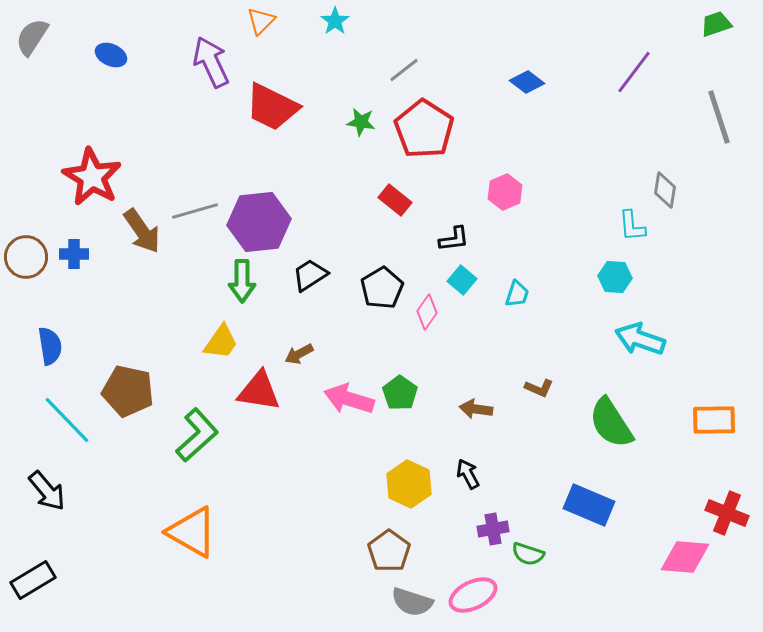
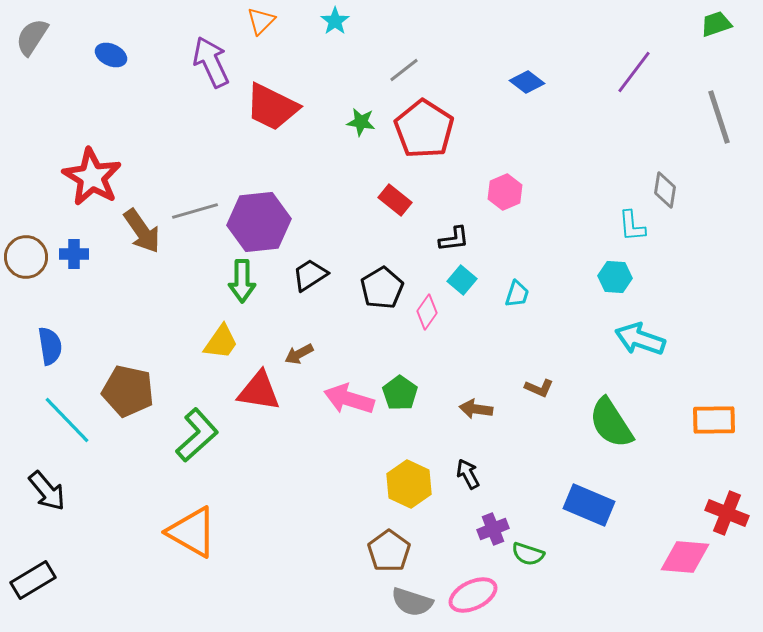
purple cross at (493, 529): rotated 12 degrees counterclockwise
